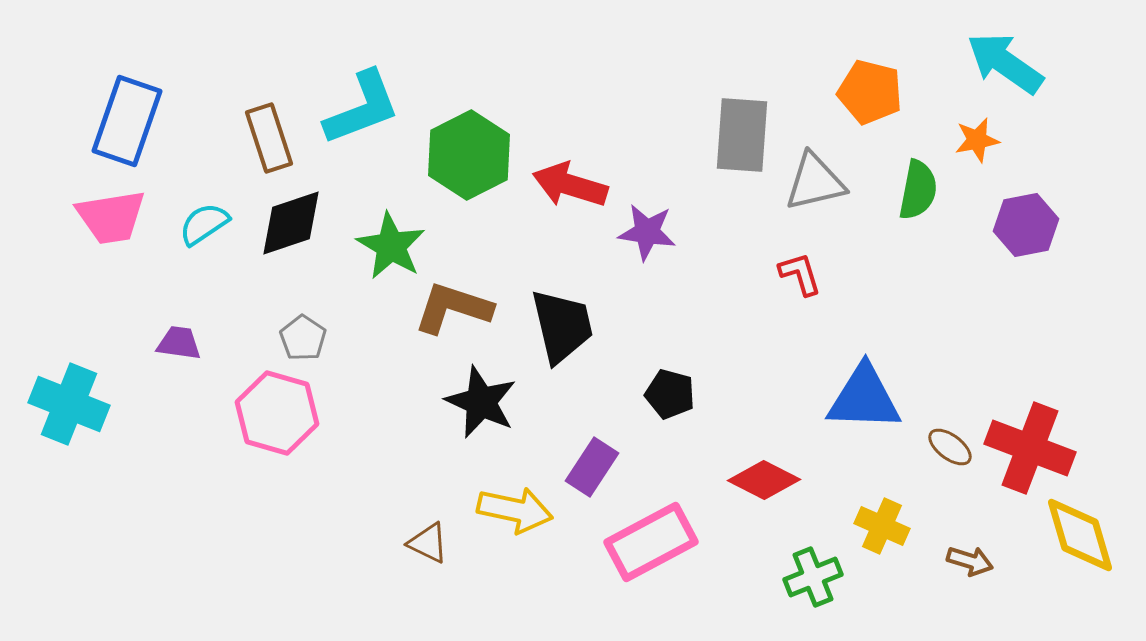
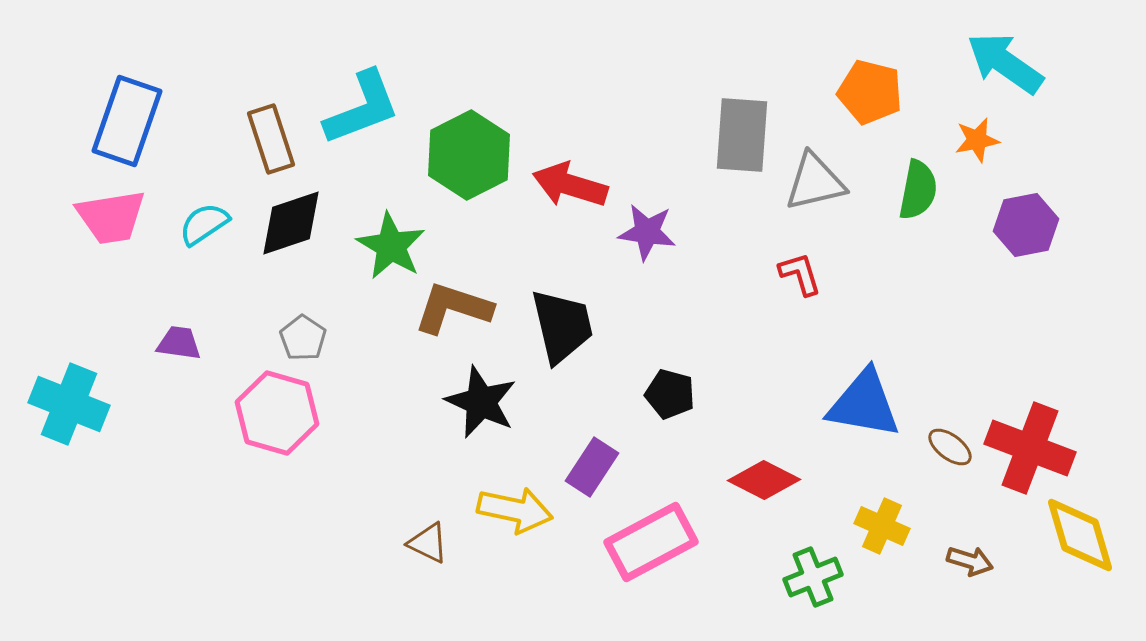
brown rectangle: moved 2 px right, 1 px down
blue triangle: moved 6 px down; rotated 8 degrees clockwise
